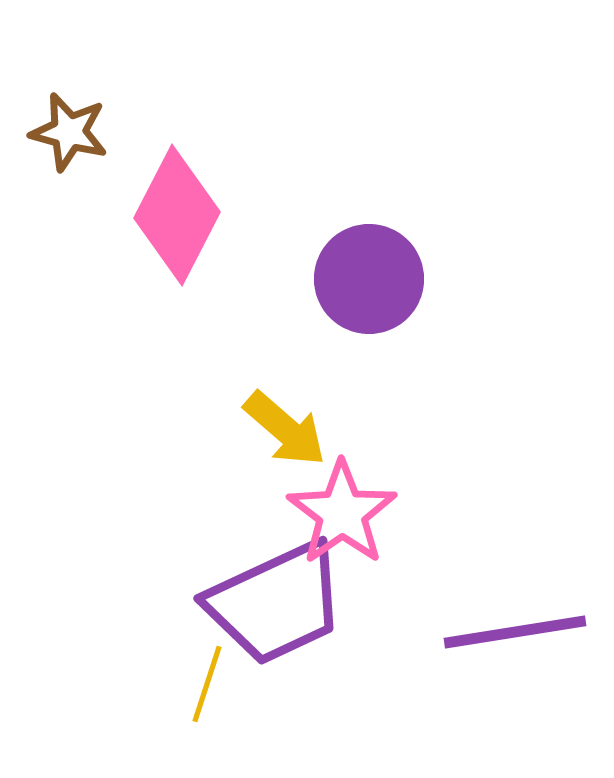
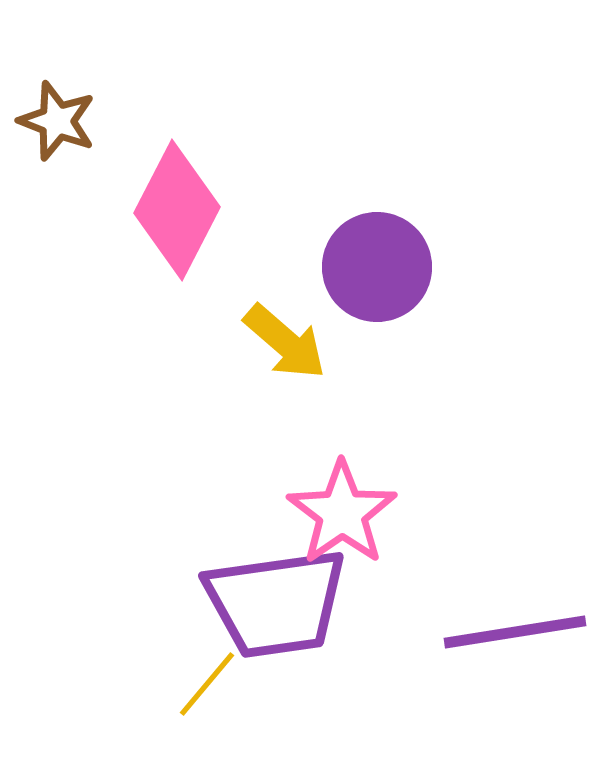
brown star: moved 12 px left, 11 px up; rotated 6 degrees clockwise
pink diamond: moved 5 px up
purple circle: moved 8 px right, 12 px up
yellow arrow: moved 87 px up
purple trapezoid: rotated 17 degrees clockwise
yellow line: rotated 22 degrees clockwise
